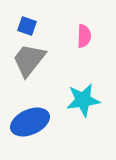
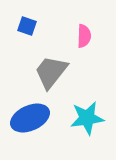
gray trapezoid: moved 22 px right, 12 px down
cyan star: moved 4 px right, 18 px down
blue ellipse: moved 4 px up
